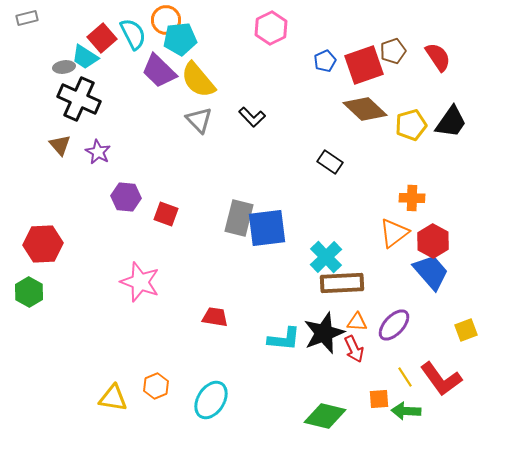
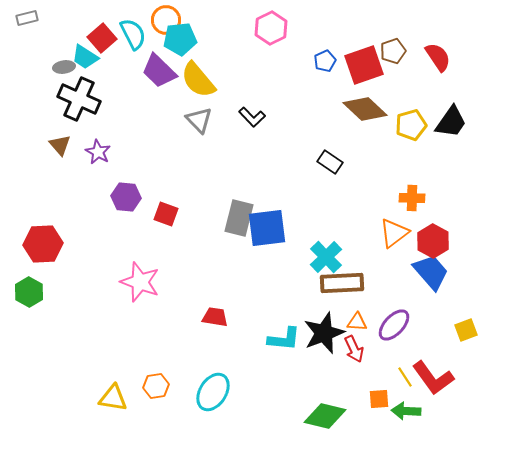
red L-shape at (441, 379): moved 8 px left, 1 px up
orange hexagon at (156, 386): rotated 15 degrees clockwise
cyan ellipse at (211, 400): moved 2 px right, 8 px up
